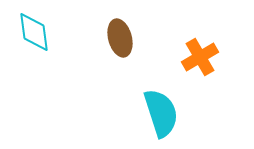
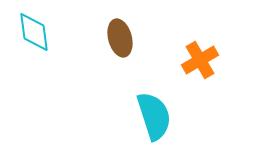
orange cross: moved 3 px down
cyan semicircle: moved 7 px left, 3 px down
